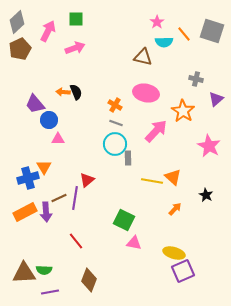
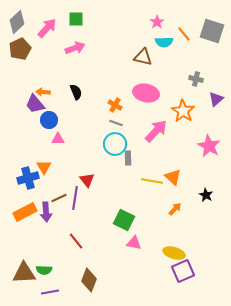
pink arrow at (48, 31): moved 1 px left, 3 px up; rotated 15 degrees clockwise
orange arrow at (63, 92): moved 20 px left
red triangle at (87, 180): rotated 28 degrees counterclockwise
